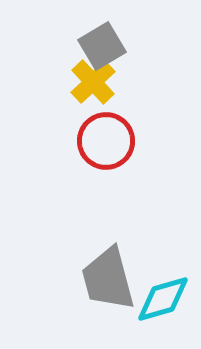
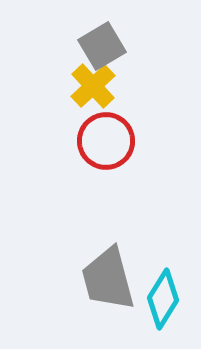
yellow cross: moved 4 px down
cyan diamond: rotated 42 degrees counterclockwise
